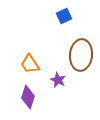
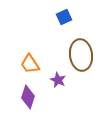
blue square: moved 1 px down
brown ellipse: rotated 12 degrees counterclockwise
